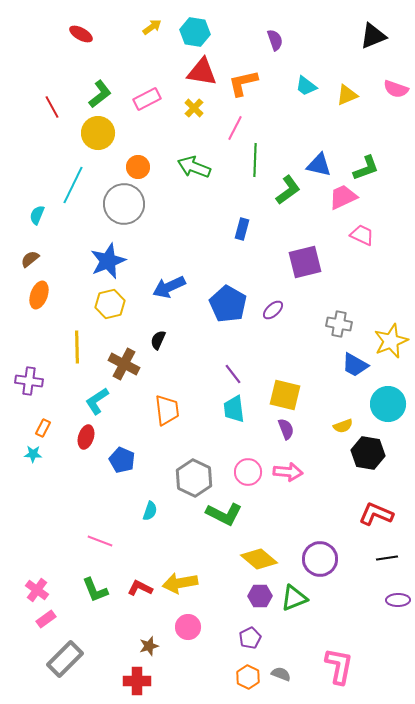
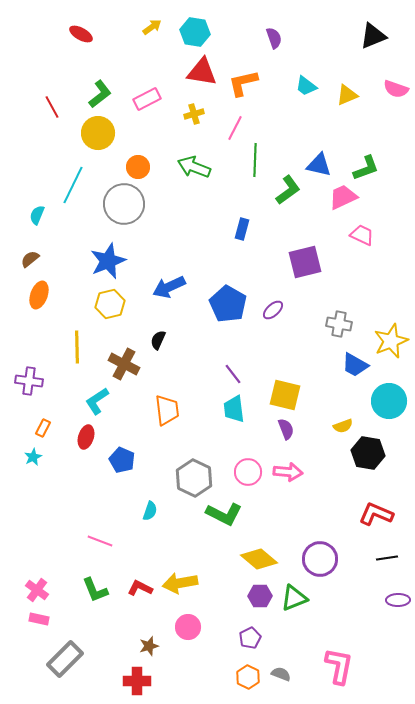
purple semicircle at (275, 40): moved 1 px left, 2 px up
yellow cross at (194, 108): moved 6 px down; rotated 30 degrees clockwise
cyan circle at (388, 404): moved 1 px right, 3 px up
cyan star at (33, 454): moved 3 px down; rotated 30 degrees counterclockwise
pink rectangle at (46, 619): moved 7 px left; rotated 48 degrees clockwise
